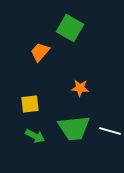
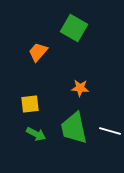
green square: moved 4 px right
orange trapezoid: moved 2 px left
green trapezoid: rotated 84 degrees clockwise
green arrow: moved 1 px right, 2 px up
